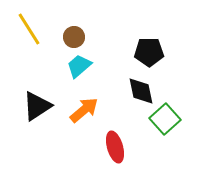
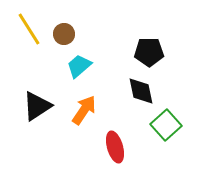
brown circle: moved 10 px left, 3 px up
orange arrow: rotated 16 degrees counterclockwise
green square: moved 1 px right, 6 px down
